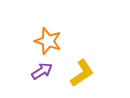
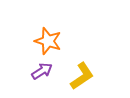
yellow L-shape: moved 3 px down
